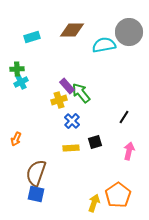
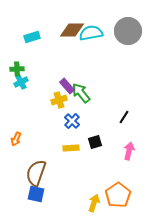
gray circle: moved 1 px left, 1 px up
cyan semicircle: moved 13 px left, 12 px up
